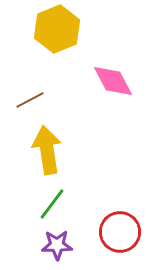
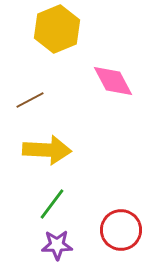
yellow arrow: rotated 102 degrees clockwise
red circle: moved 1 px right, 2 px up
